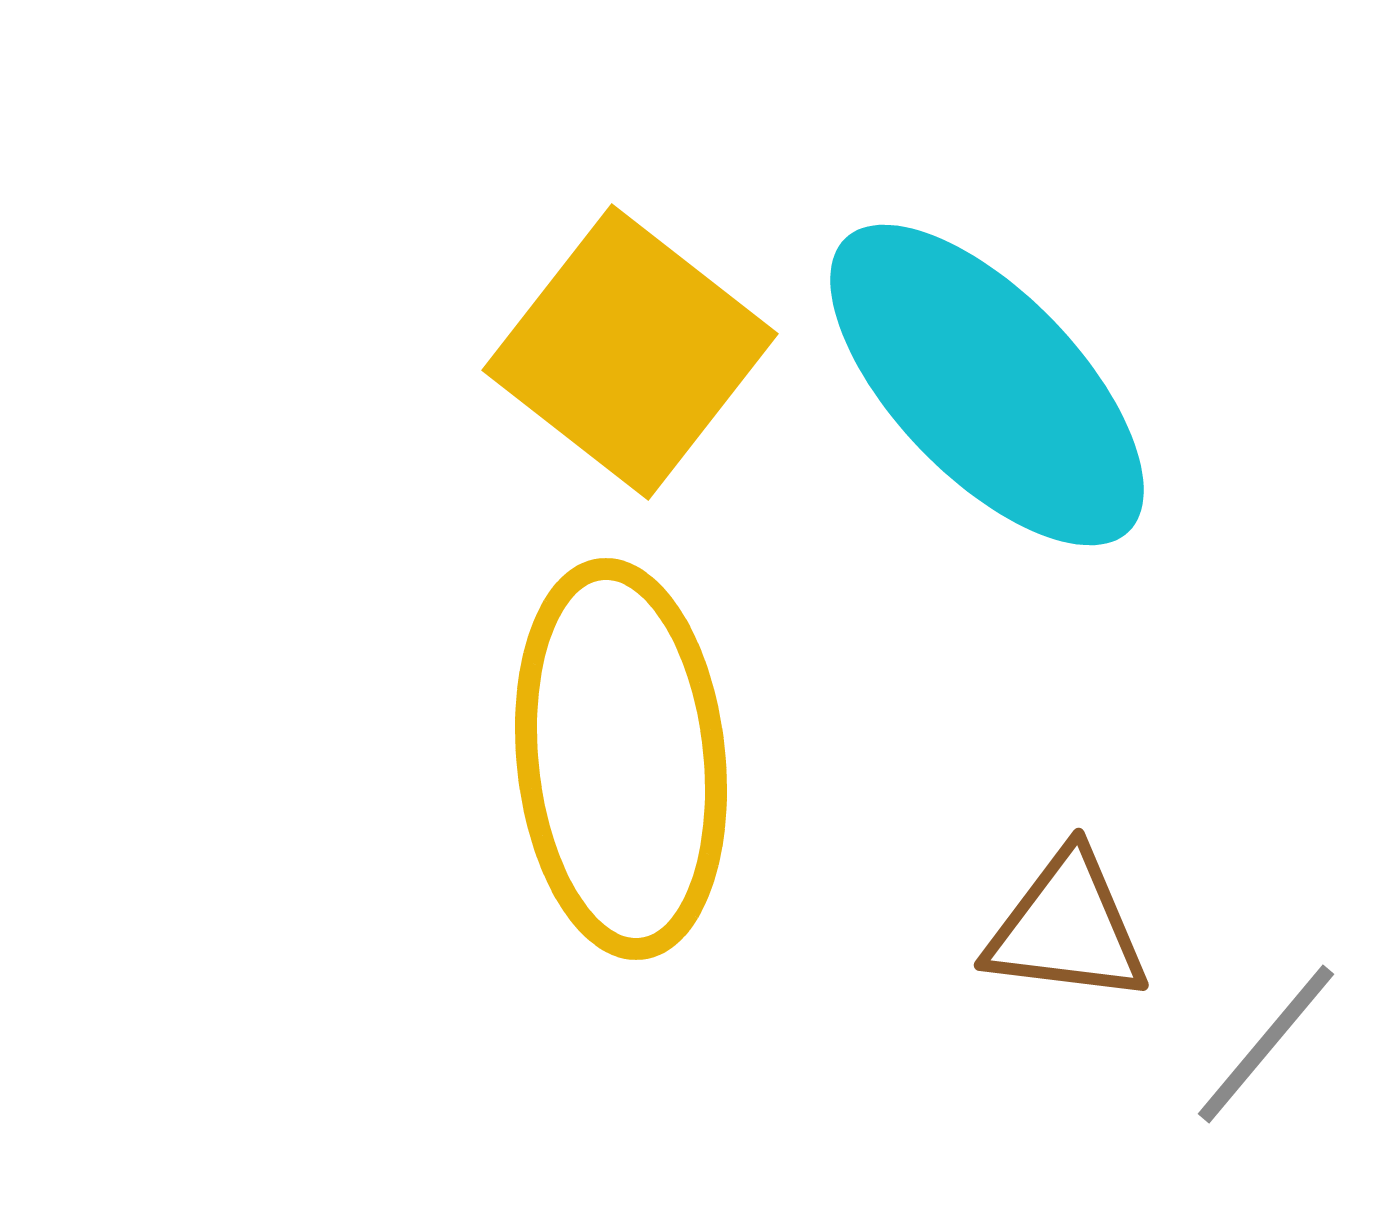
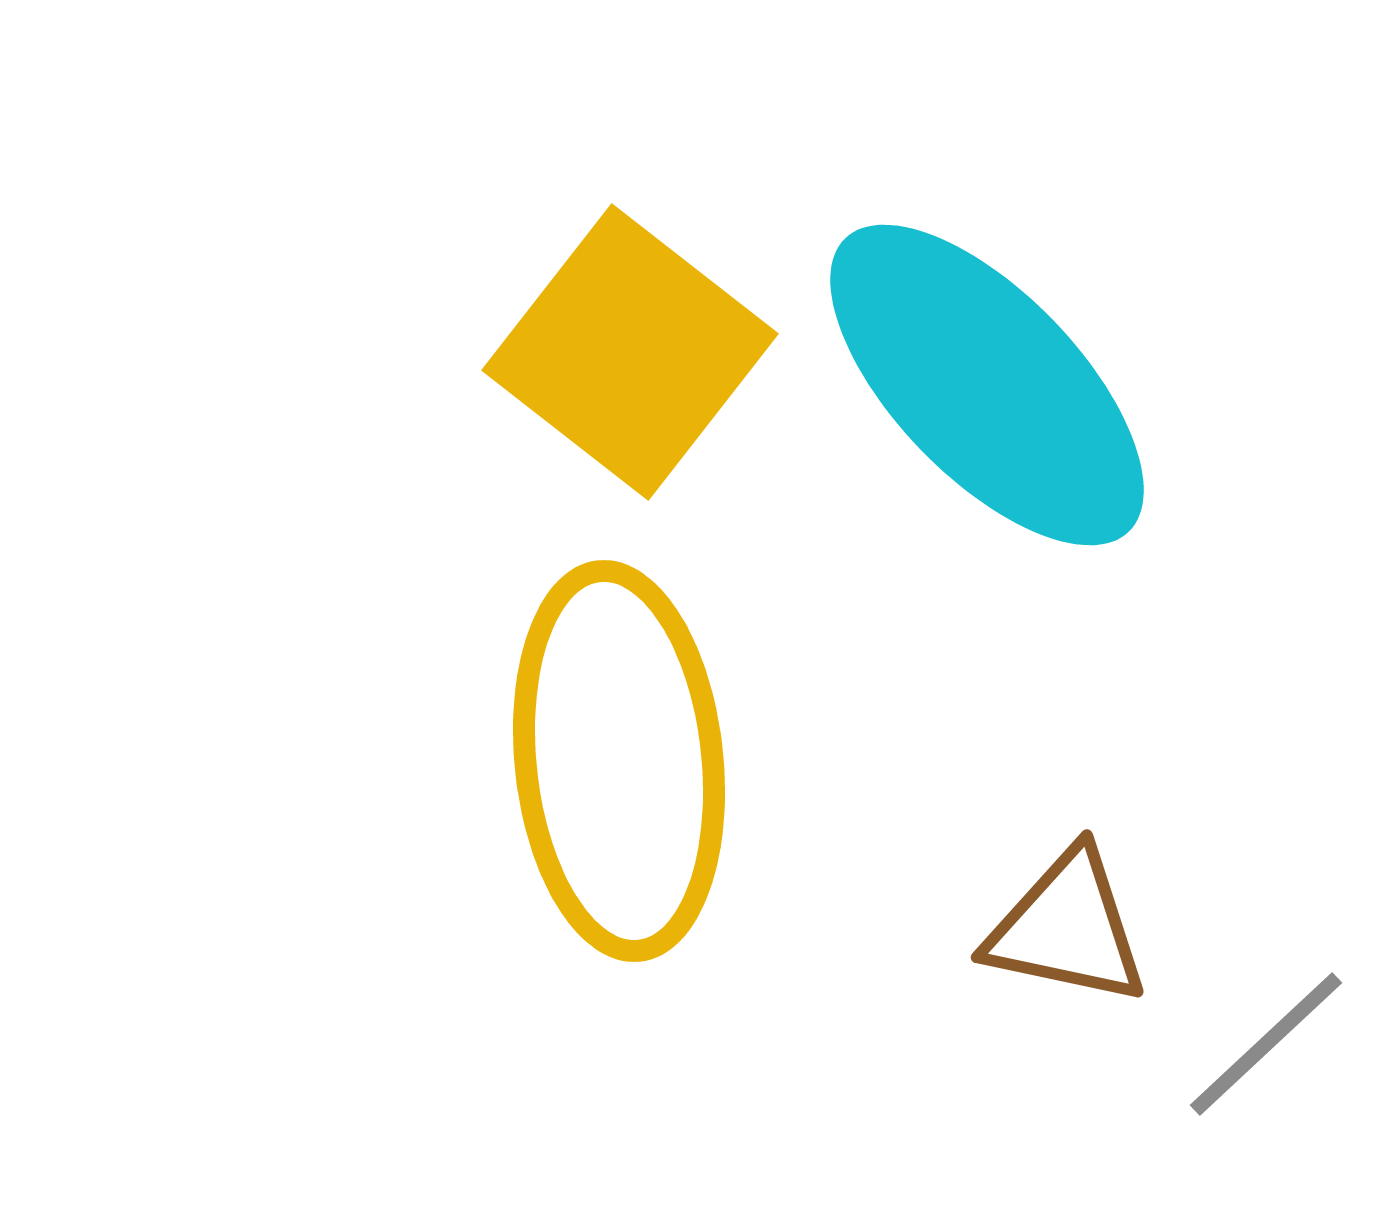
yellow ellipse: moved 2 px left, 2 px down
brown triangle: rotated 5 degrees clockwise
gray line: rotated 7 degrees clockwise
